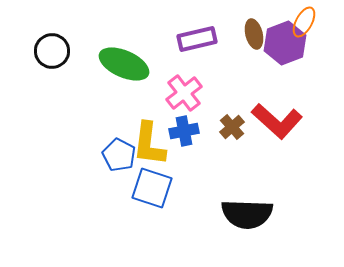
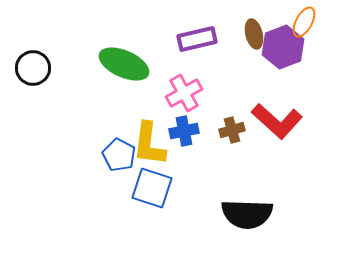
purple hexagon: moved 2 px left, 4 px down
black circle: moved 19 px left, 17 px down
pink cross: rotated 9 degrees clockwise
brown cross: moved 3 px down; rotated 25 degrees clockwise
